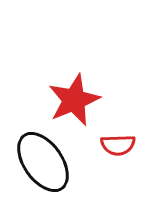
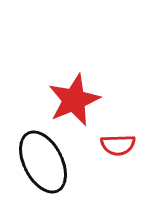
black ellipse: rotated 8 degrees clockwise
